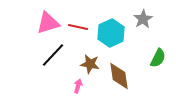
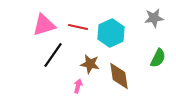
gray star: moved 11 px right, 1 px up; rotated 24 degrees clockwise
pink triangle: moved 4 px left, 2 px down
black line: rotated 8 degrees counterclockwise
